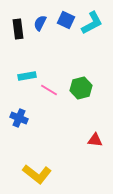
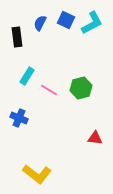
black rectangle: moved 1 px left, 8 px down
cyan rectangle: rotated 48 degrees counterclockwise
red triangle: moved 2 px up
